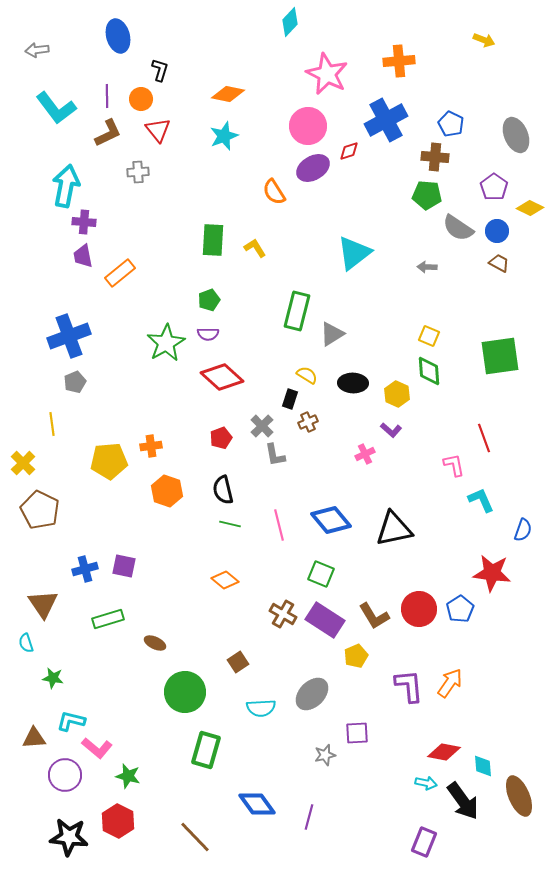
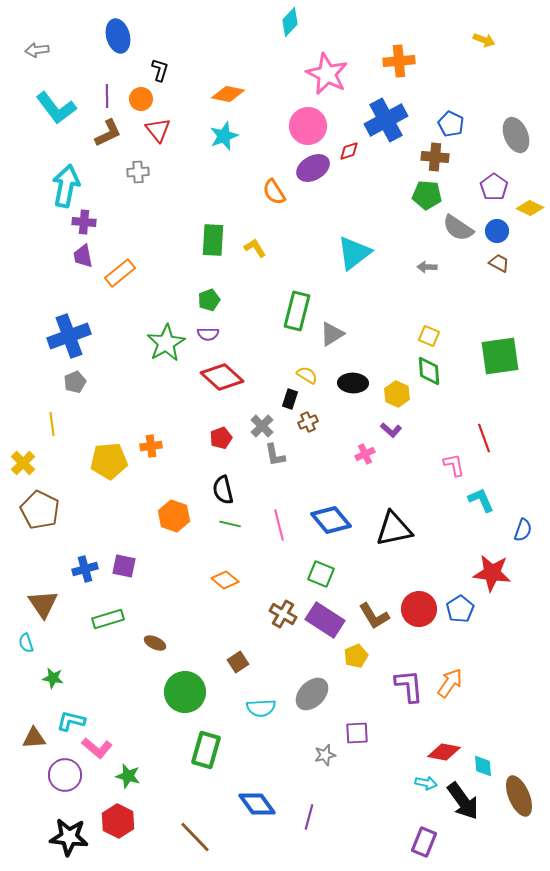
orange hexagon at (167, 491): moved 7 px right, 25 px down
